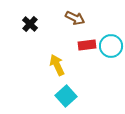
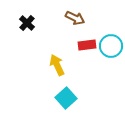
black cross: moved 3 px left, 1 px up
cyan square: moved 2 px down
